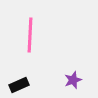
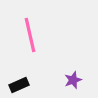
pink line: rotated 16 degrees counterclockwise
